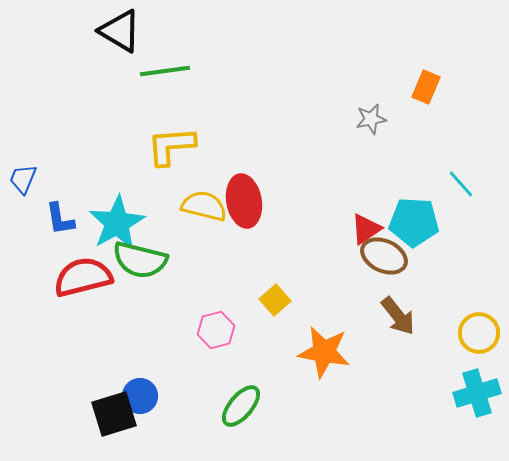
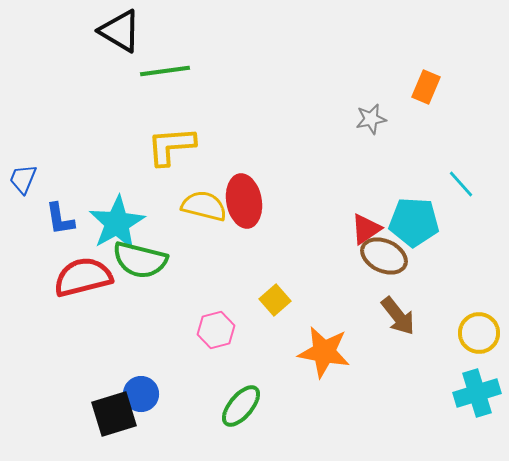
blue circle: moved 1 px right, 2 px up
